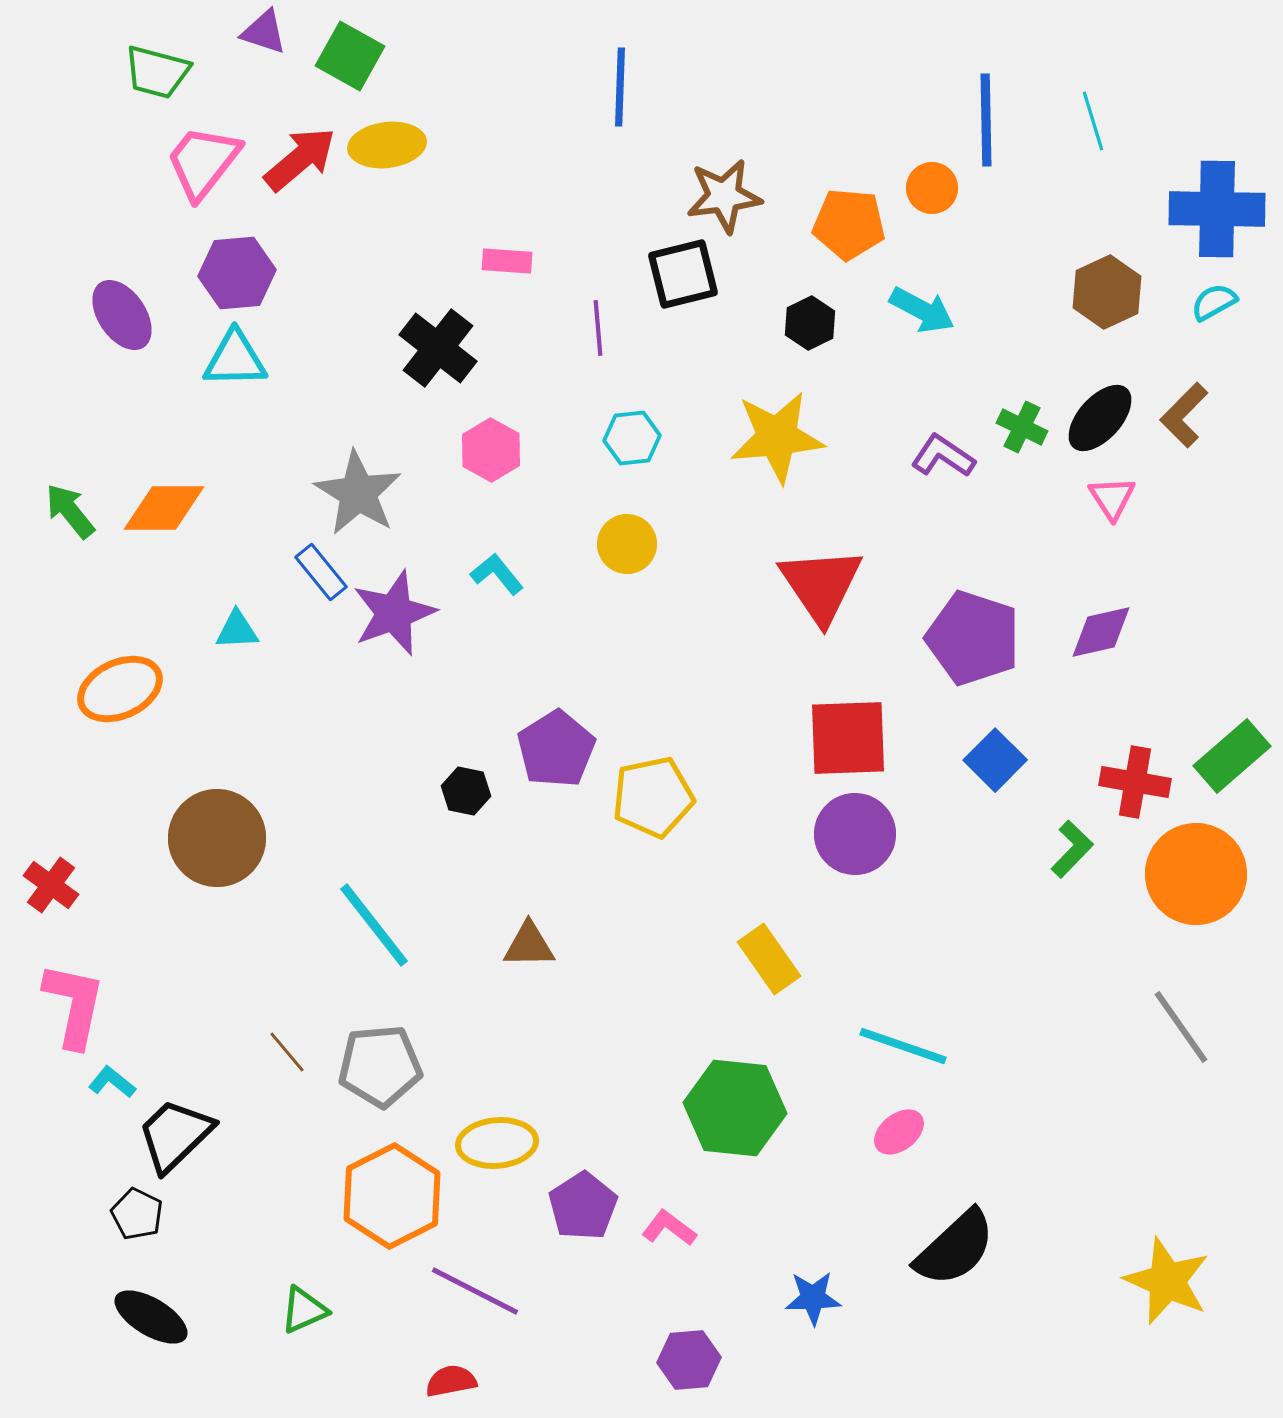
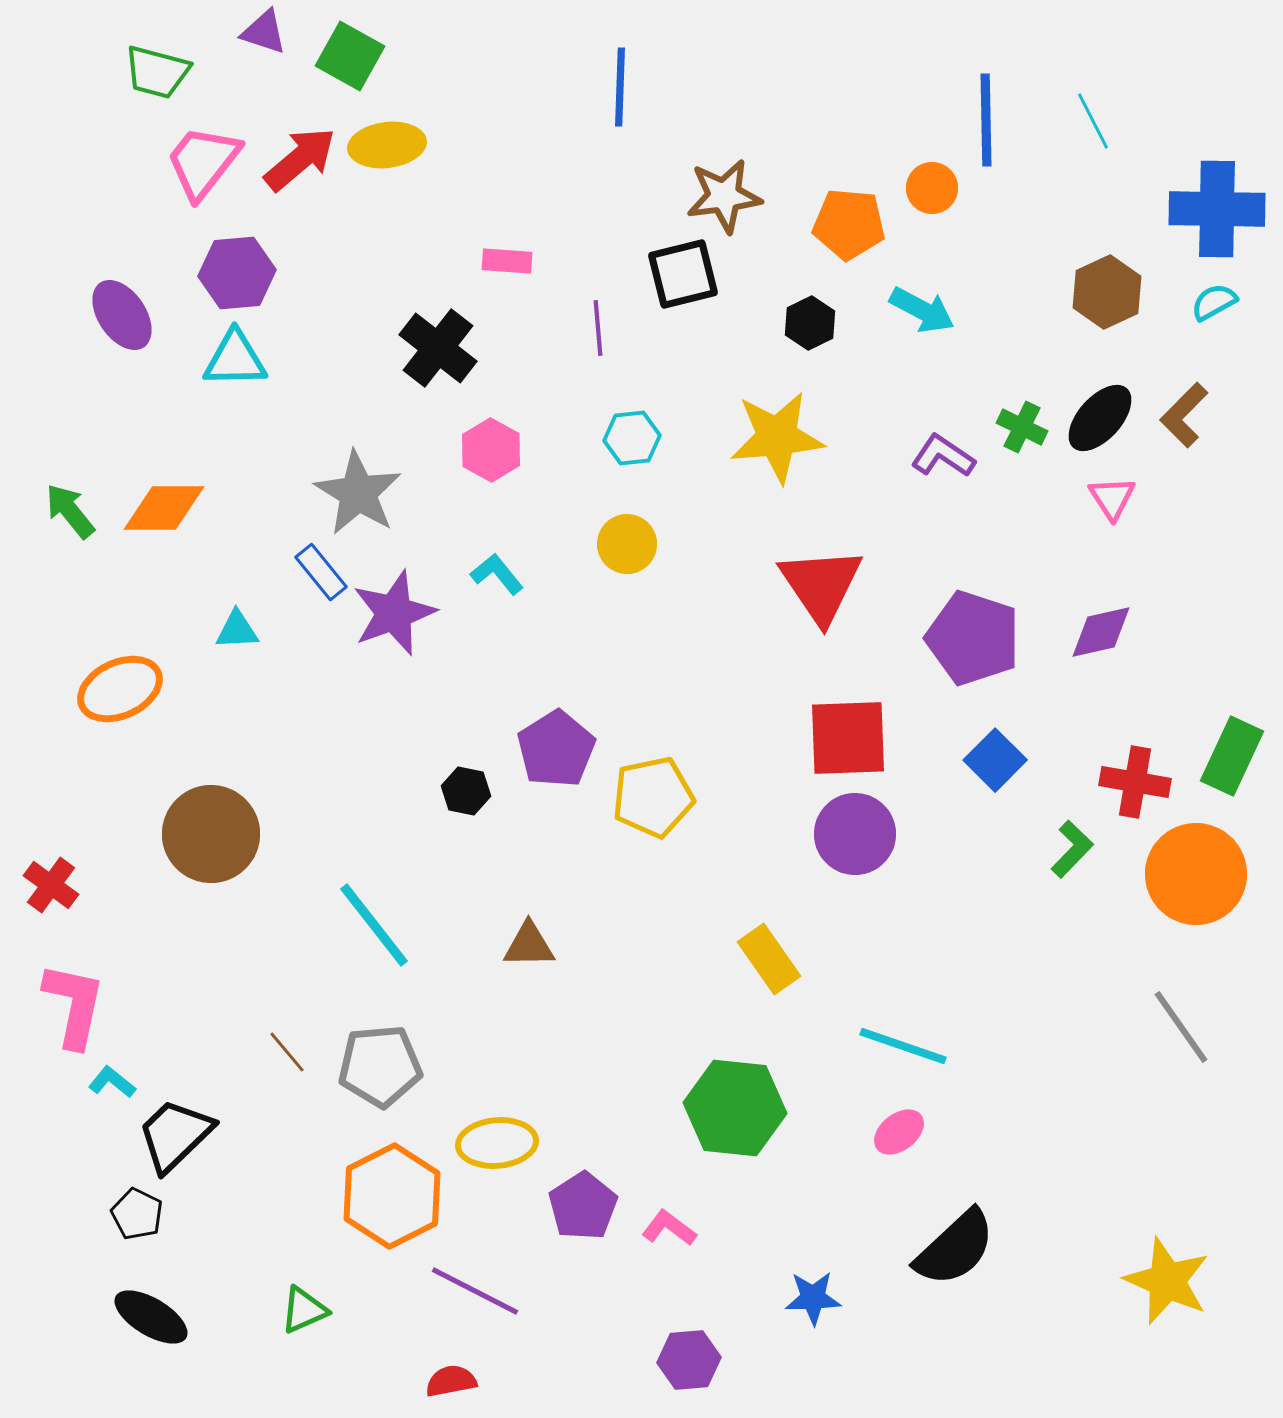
cyan line at (1093, 121): rotated 10 degrees counterclockwise
green rectangle at (1232, 756): rotated 24 degrees counterclockwise
brown circle at (217, 838): moved 6 px left, 4 px up
